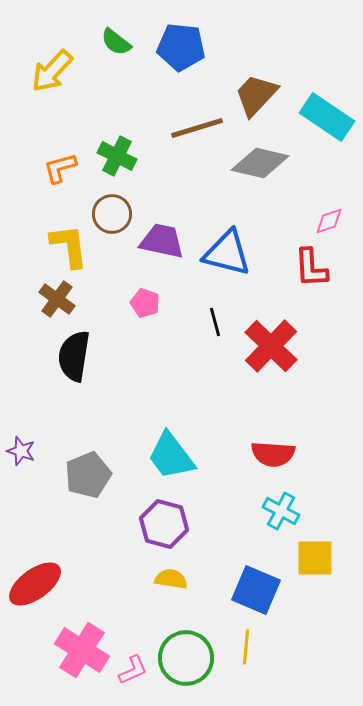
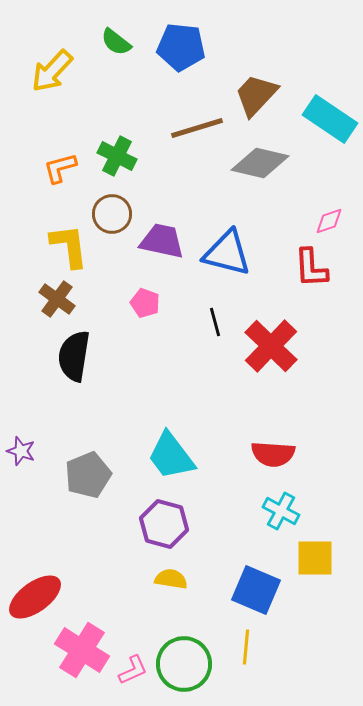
cyan rectangle: moved 3 px right, 2 px down
red ellipse: moved 13 px down
green circle: moved 2 px left, 6 px down
